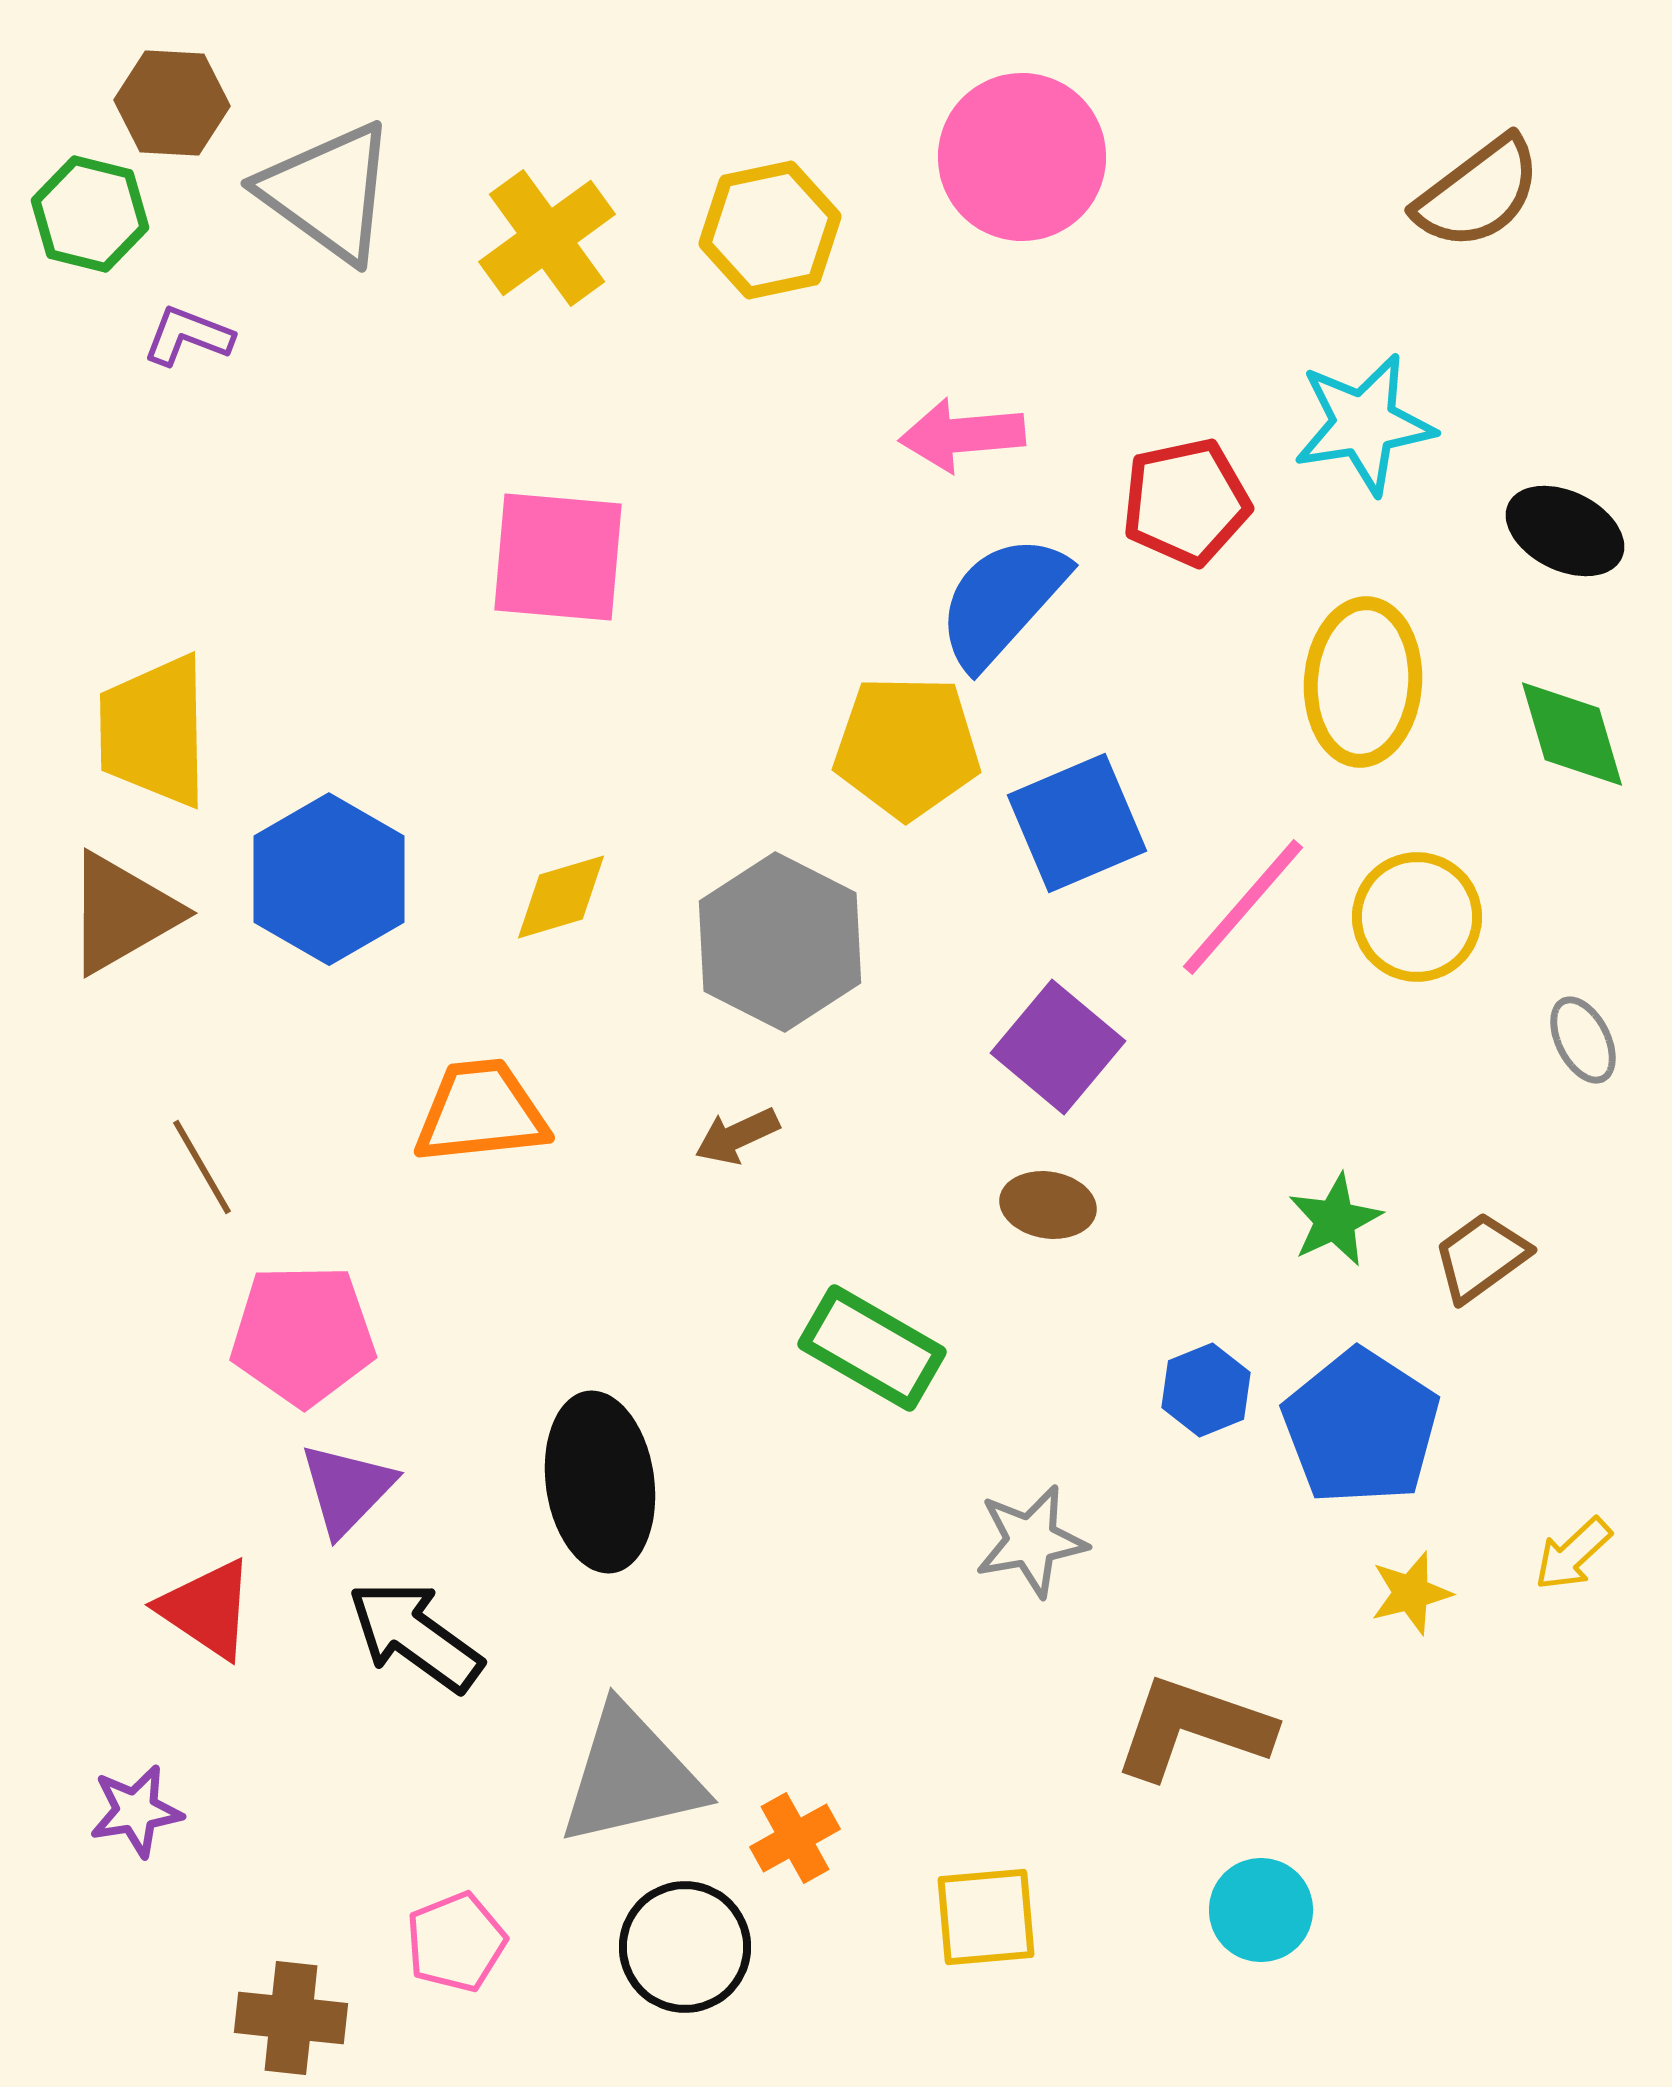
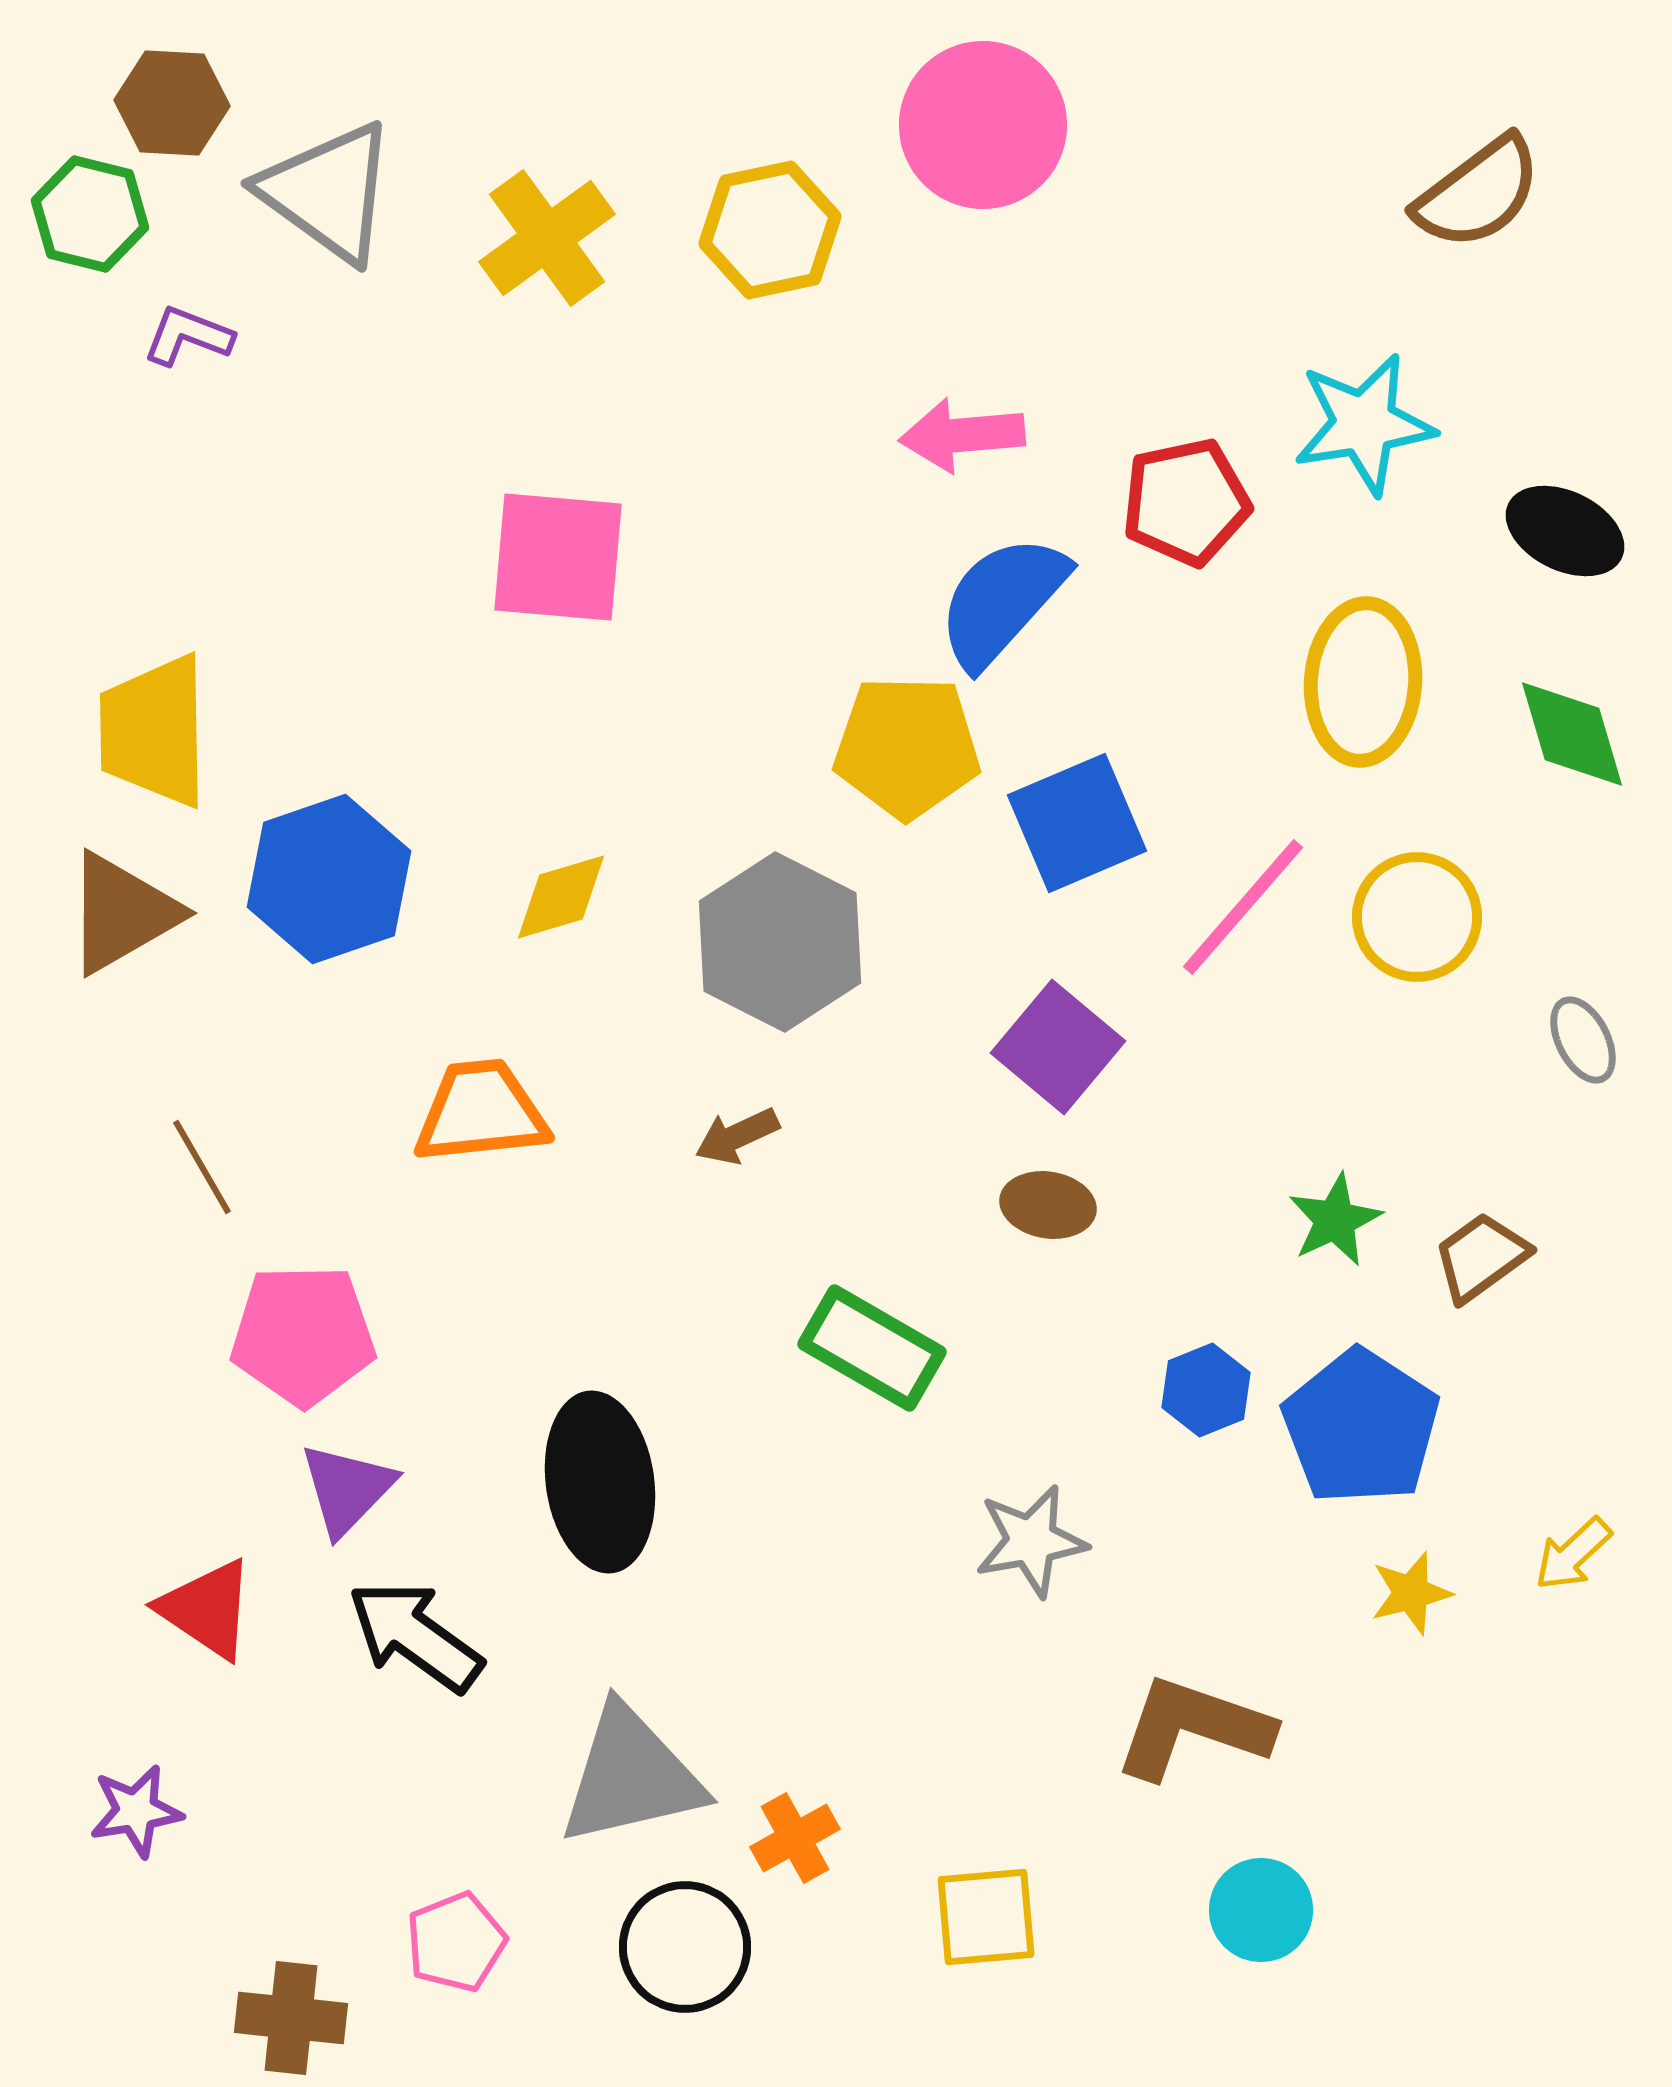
pink circle at (1022, 157): moved 39 px left, 32 px up
blue hexagon at (329, 879): rotated 11 degrees clockwise
